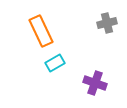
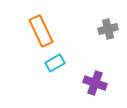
gray cross: moved 1 px right, 6 px down
